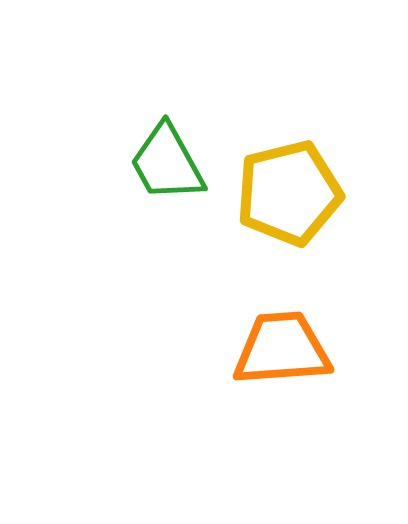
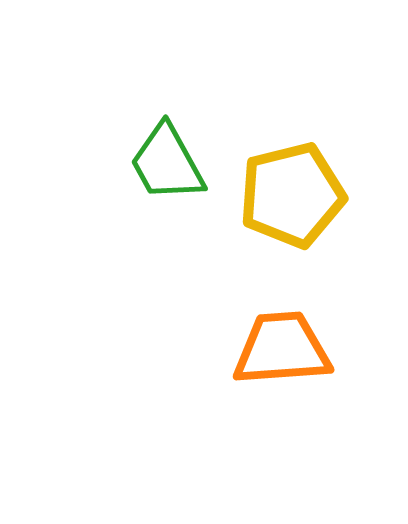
yellow pentagon: moved 3 px right, 2 px down
